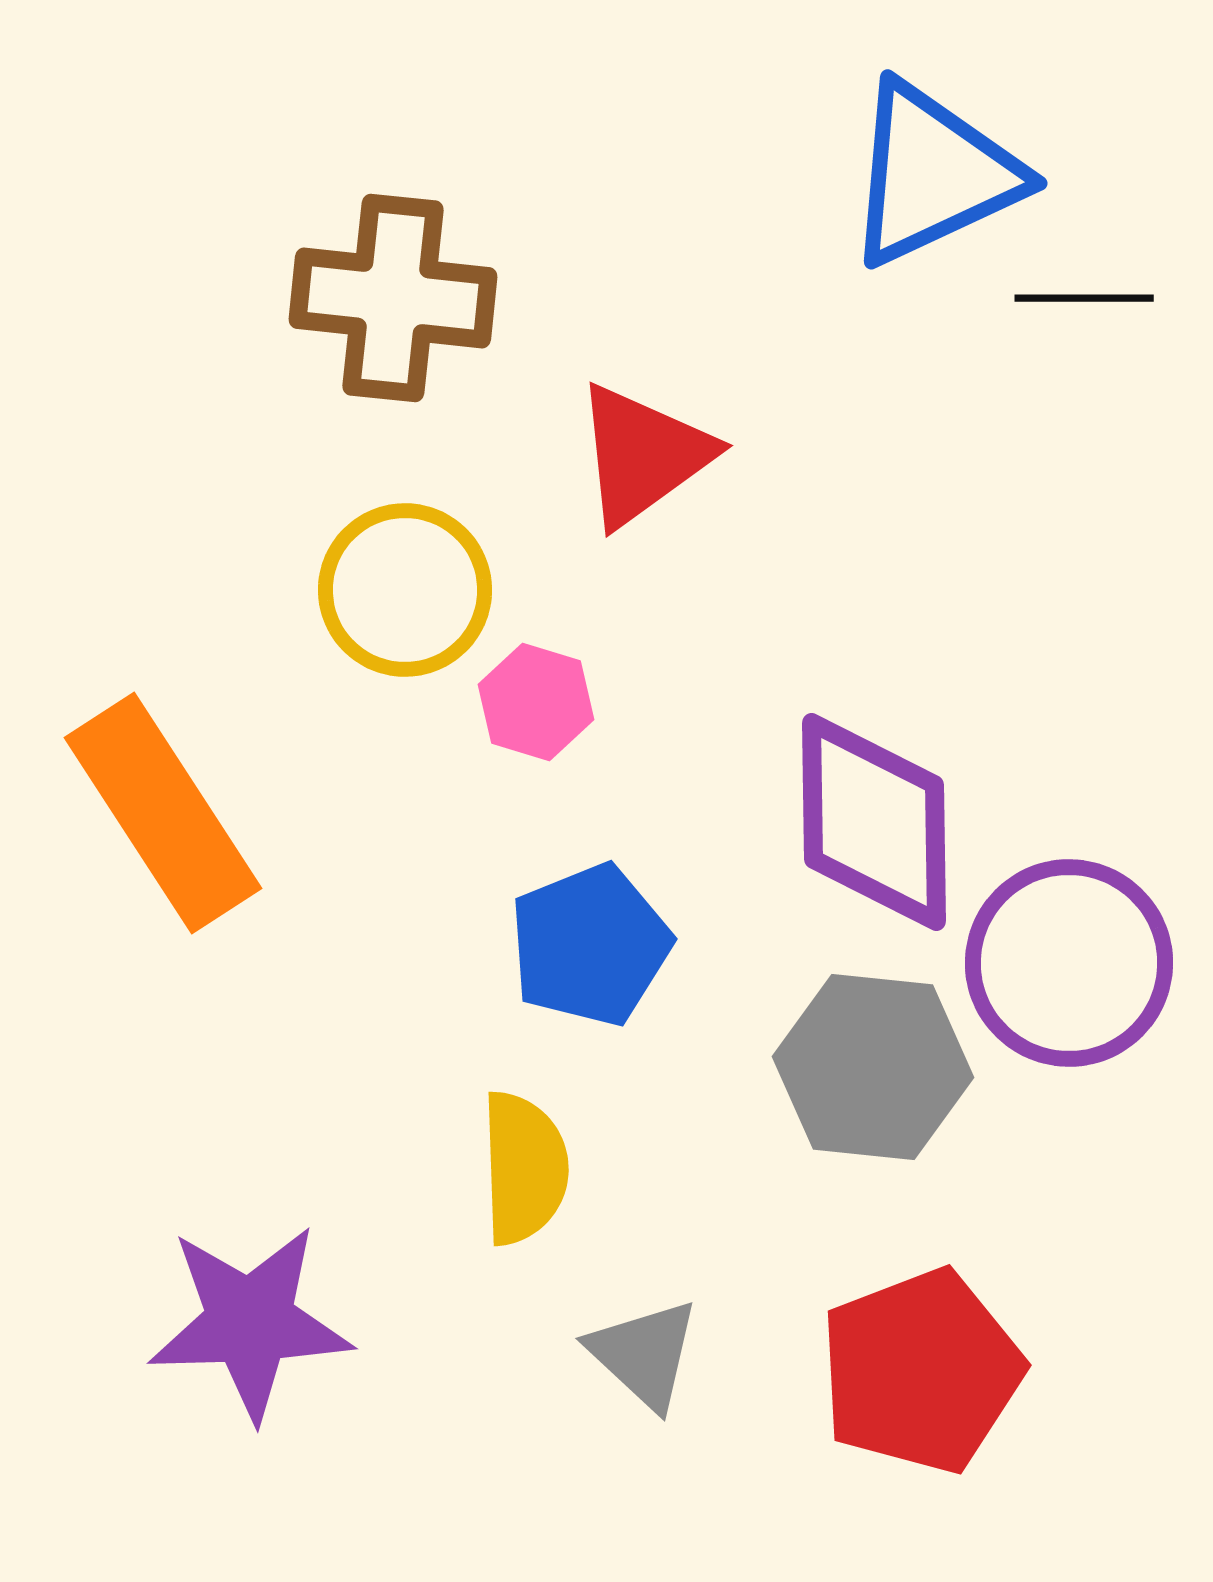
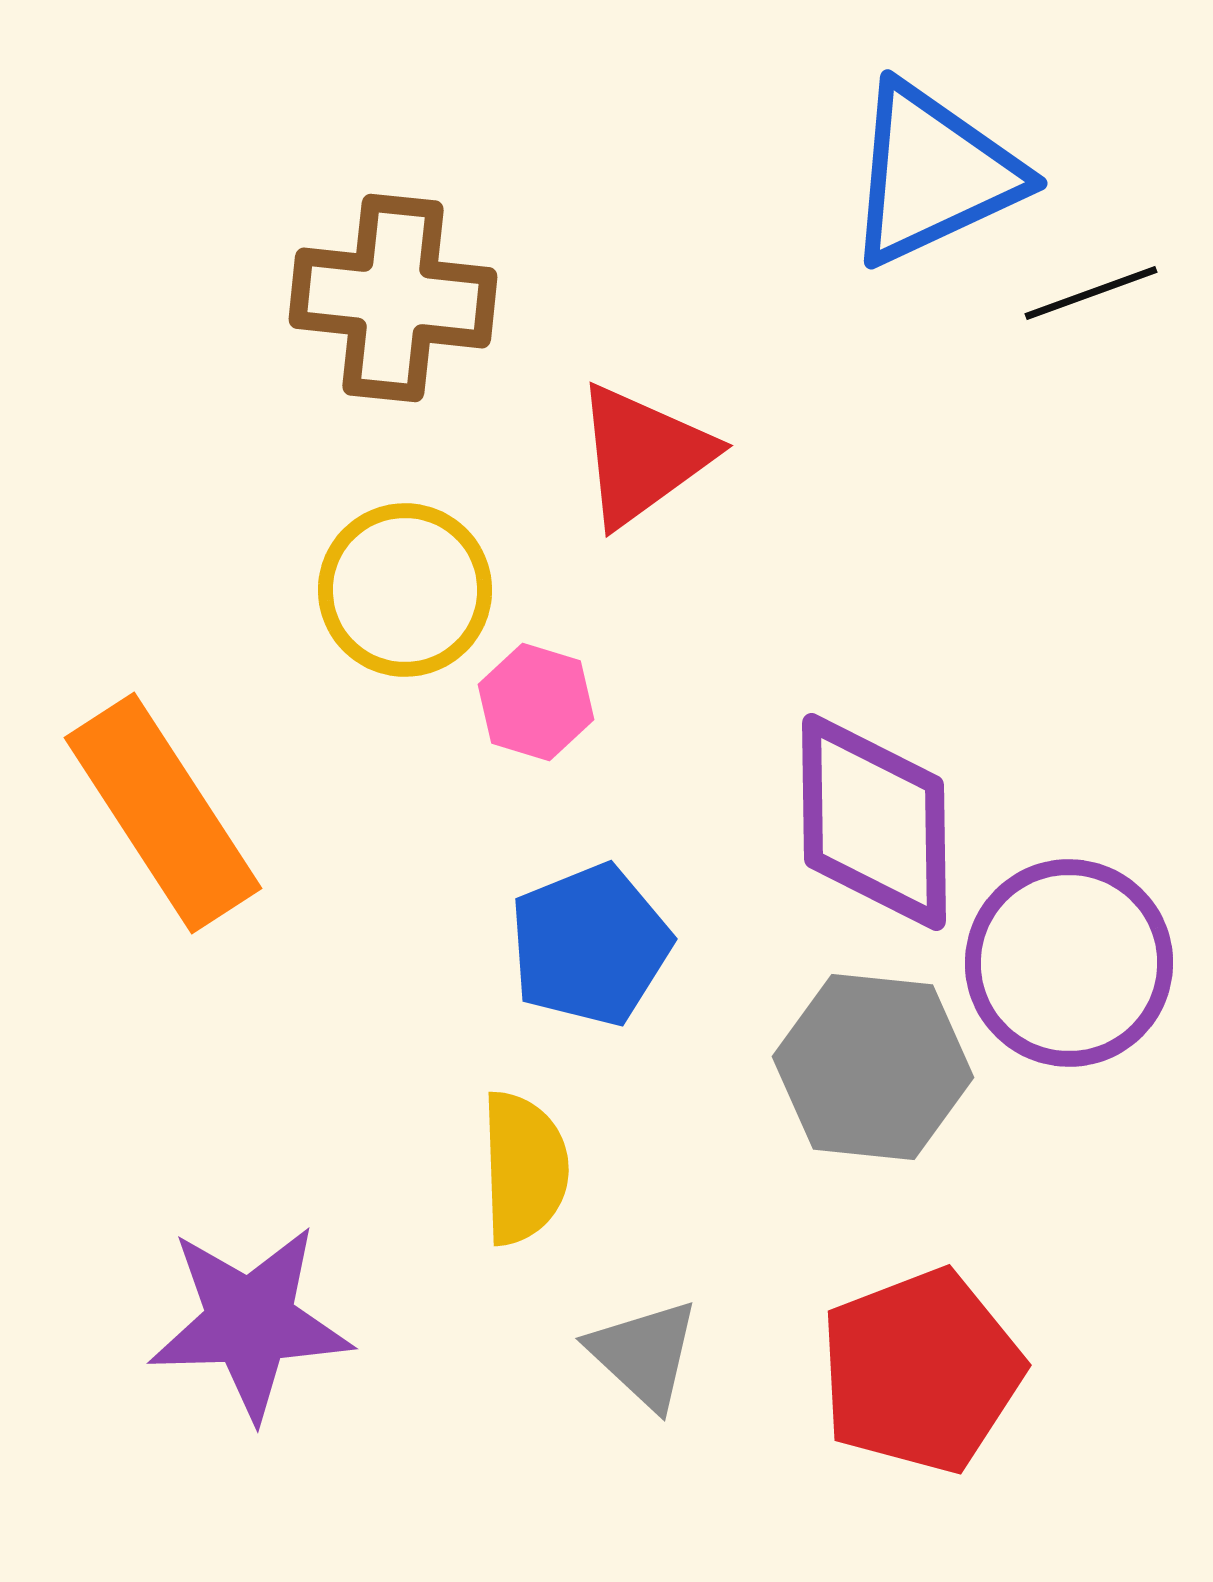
black line: moved 7 px right, 5 px up; rotated 20 degrees counterclockwise
